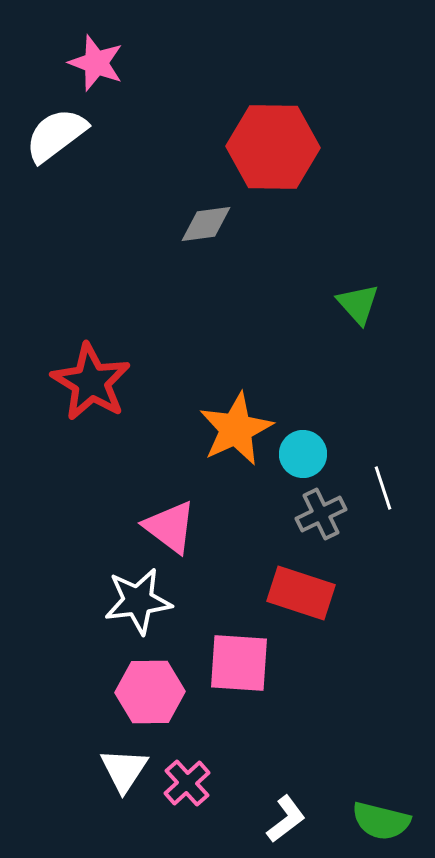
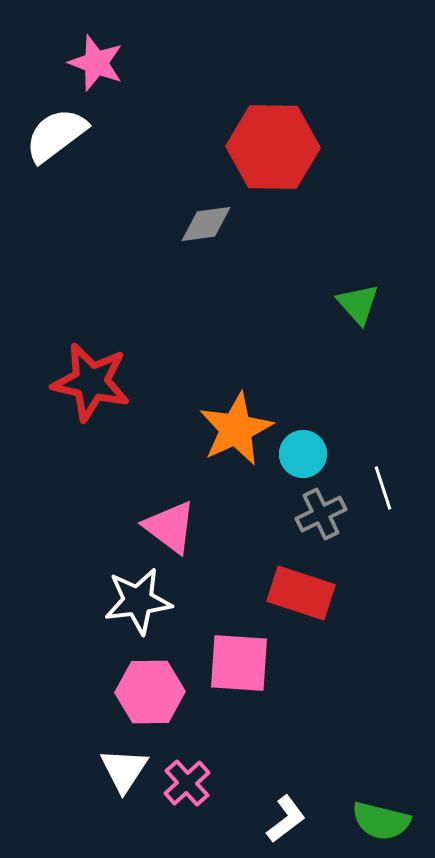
red star: rotated 18 degrees counterclockwise
